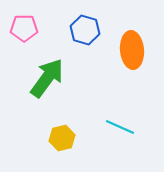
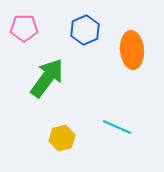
blue hexagon: rotated 20 degrees clockwise
cyan line: moved 3 px left
